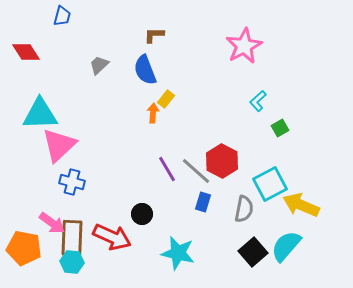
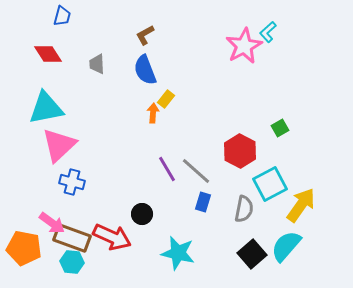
brown L-shape: moved 9 px left; rotated 30 degrees counterclockwise
red diamond: moved 22 px right, 2 px down
gray trapezoid: moved 2 px left, 1 px up; rotated 50 degrees counterclockwise
cyan L-shape: moved 10 px right, 69 px up
cyan triangle: moved 6 px right, 6 px up; rotated 9 degrees counterclockwise
red hexagon: moved 18 px right, 10 px up
yellow arrow: rotated 102 degrees clockwise
brown rectangle: rotated 72 degrees counterclockwise
black square: moved 1 px left, 2 px down
